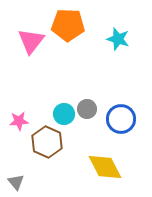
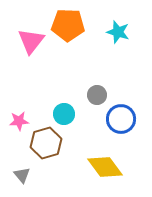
cyan star: moved 7 px up
gray circle: moved 10 px right, 14 px up
brown hexagon: moved 1 px left, 1 px down; rotated 20 degrees clockwise
yellow diamond: rotated 9 degrees counterclockwise
gray triangle: moved 6 px right, 7 px up
